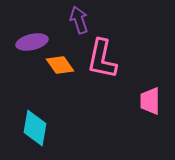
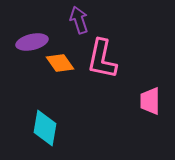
orange diamond: moved 2 px up
cyan diamond: moved 10 px right
